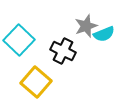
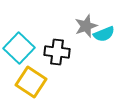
cyan square: moved 8 px down
black cross: moved 6 px left, 1 px down; rotated 20 degrees counterclockwise
yellow square: moved 5 px left; rotated 8 degrees counterclockwise
